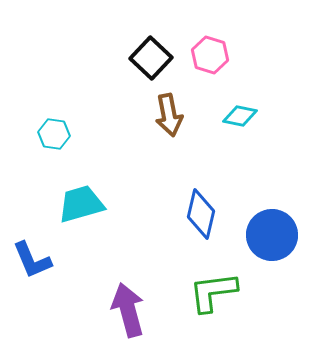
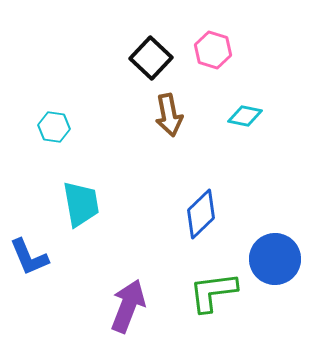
pink hexagon: moved 3 px right, 5 px up
cyan diamond: moved 5 px right
cyan hexagon: moved 7 px up
cyan trapezoid: rotated 96 degrees clockwise
blue diamond: rotated 33 degrees clockwise
blue circle: moved 3 px right, 24 px down
blue L-shape: moved 3 px left, 3 px up
purple arrow: moved 4 px up; rotated 36 degrees clockwise
